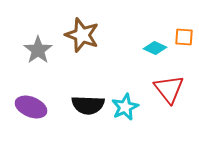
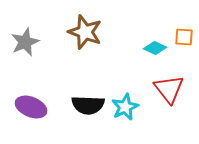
brown star: moved 3 px right, 3 px up
gray star: moved 13 px left, 8 px up; rotated 12 degrees clockwise
